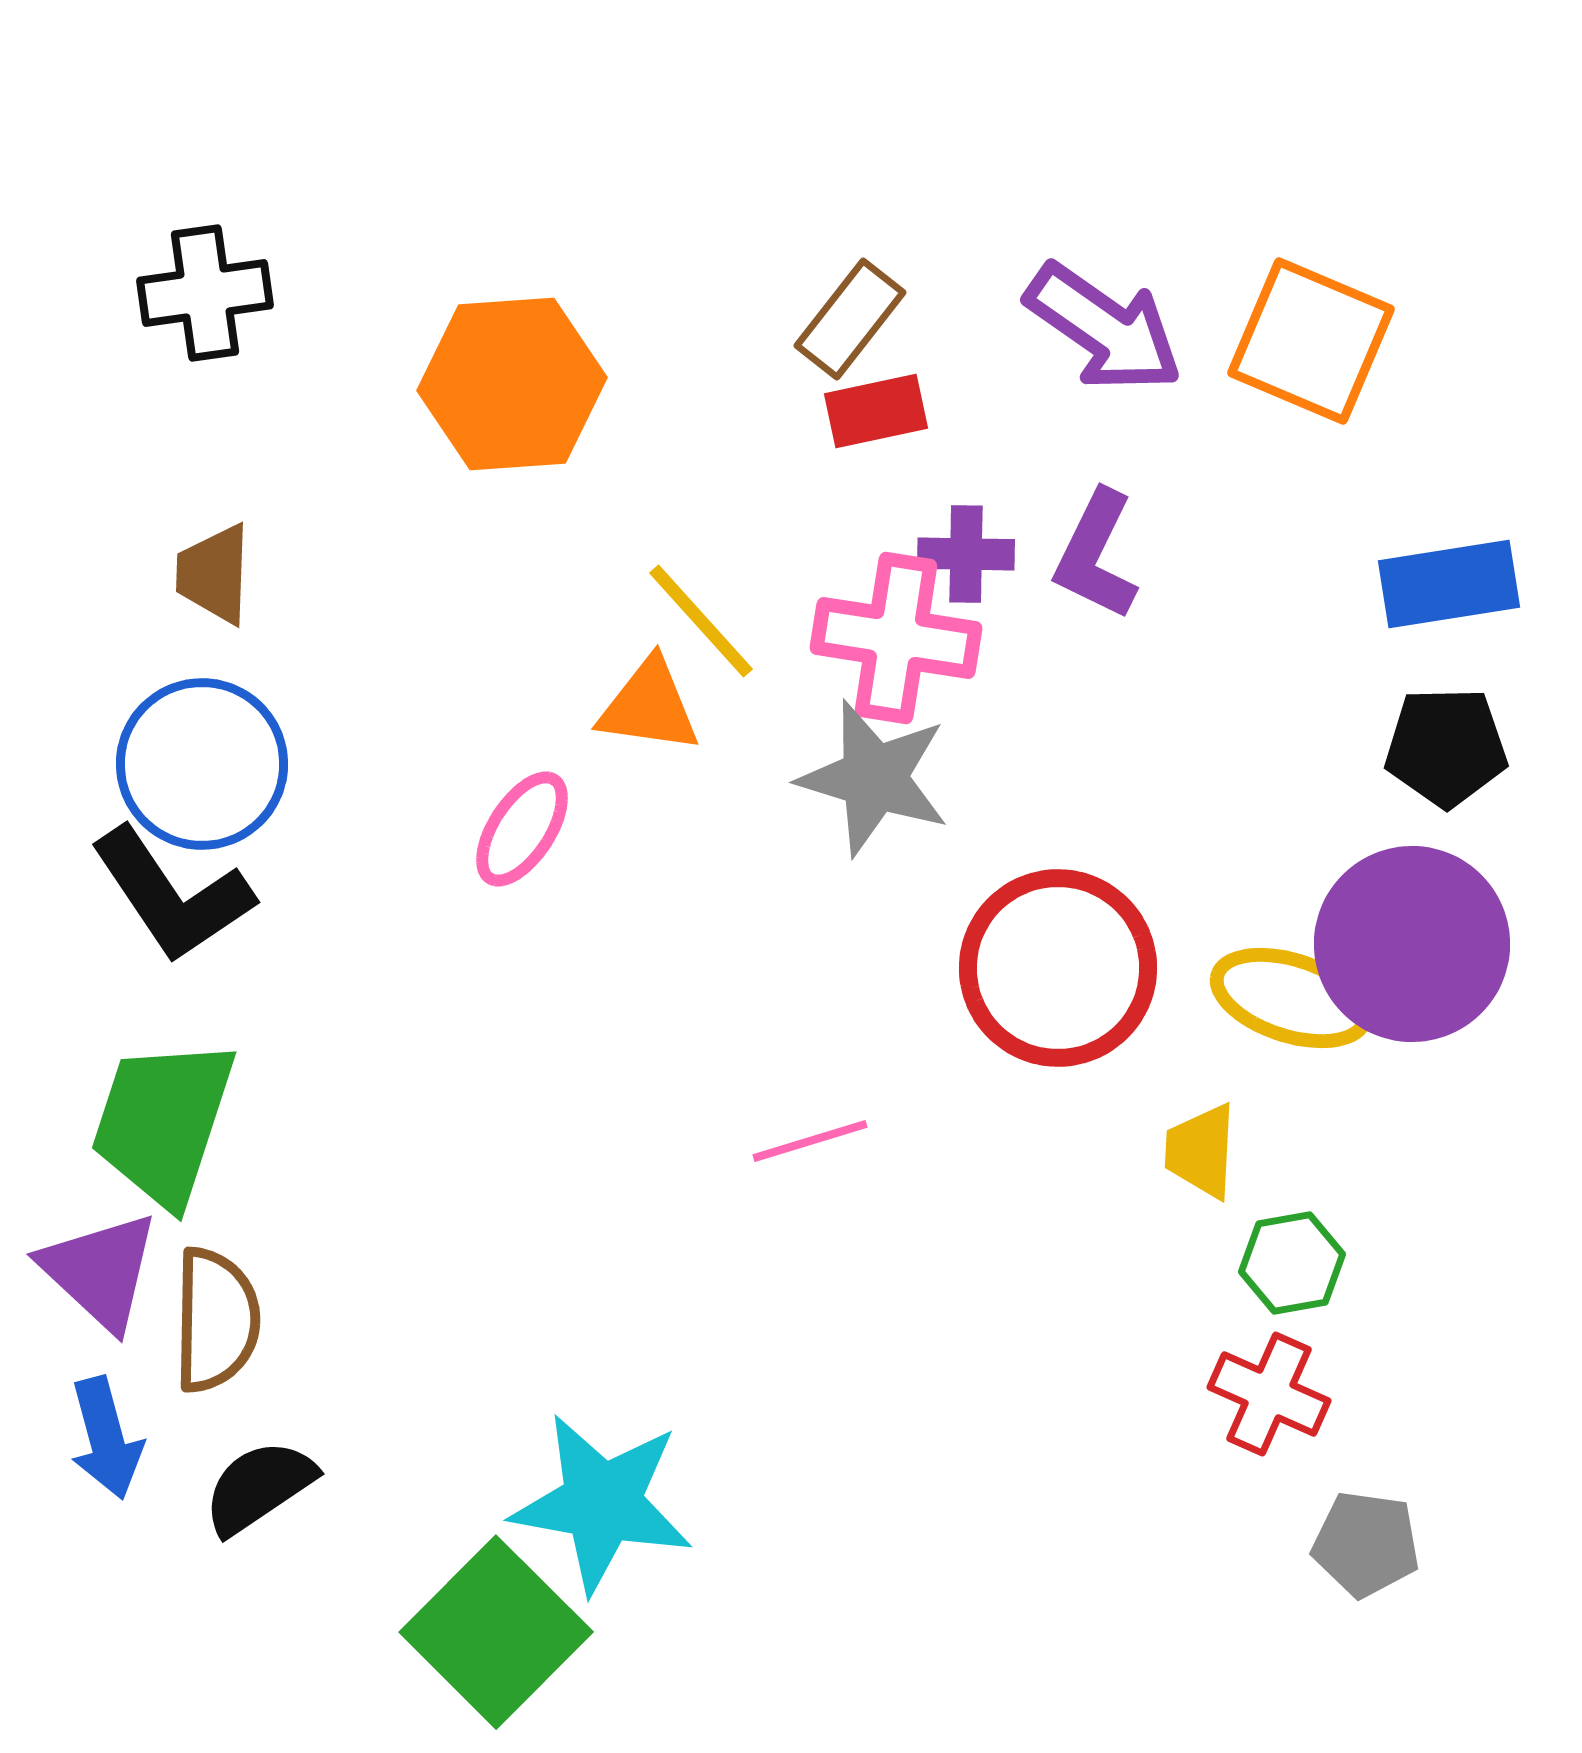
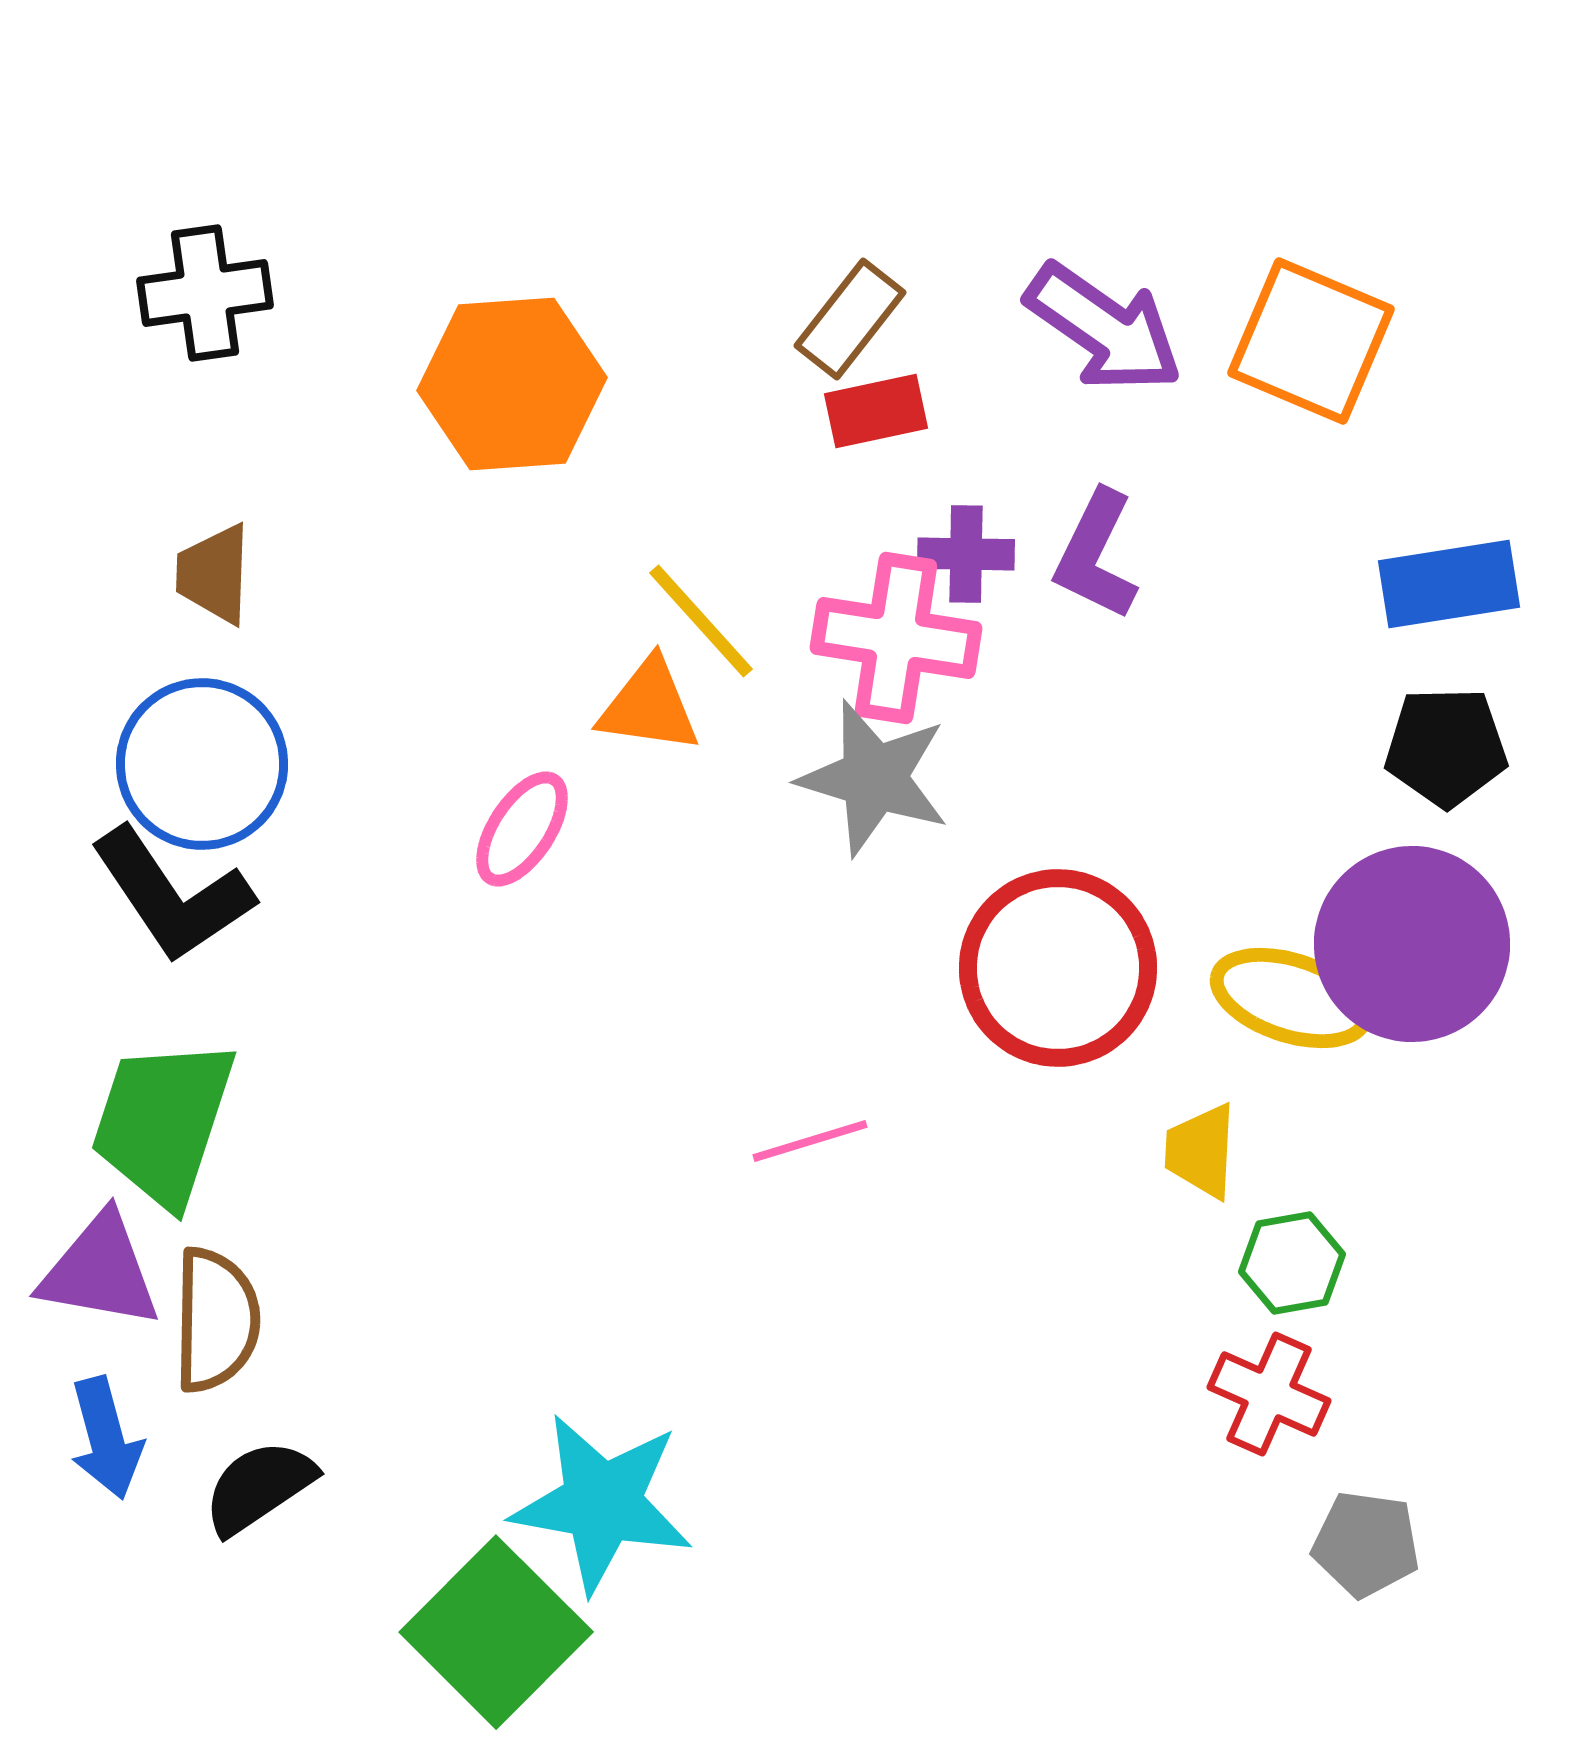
purple triangle: rotated 33 degrees counterclockwise
